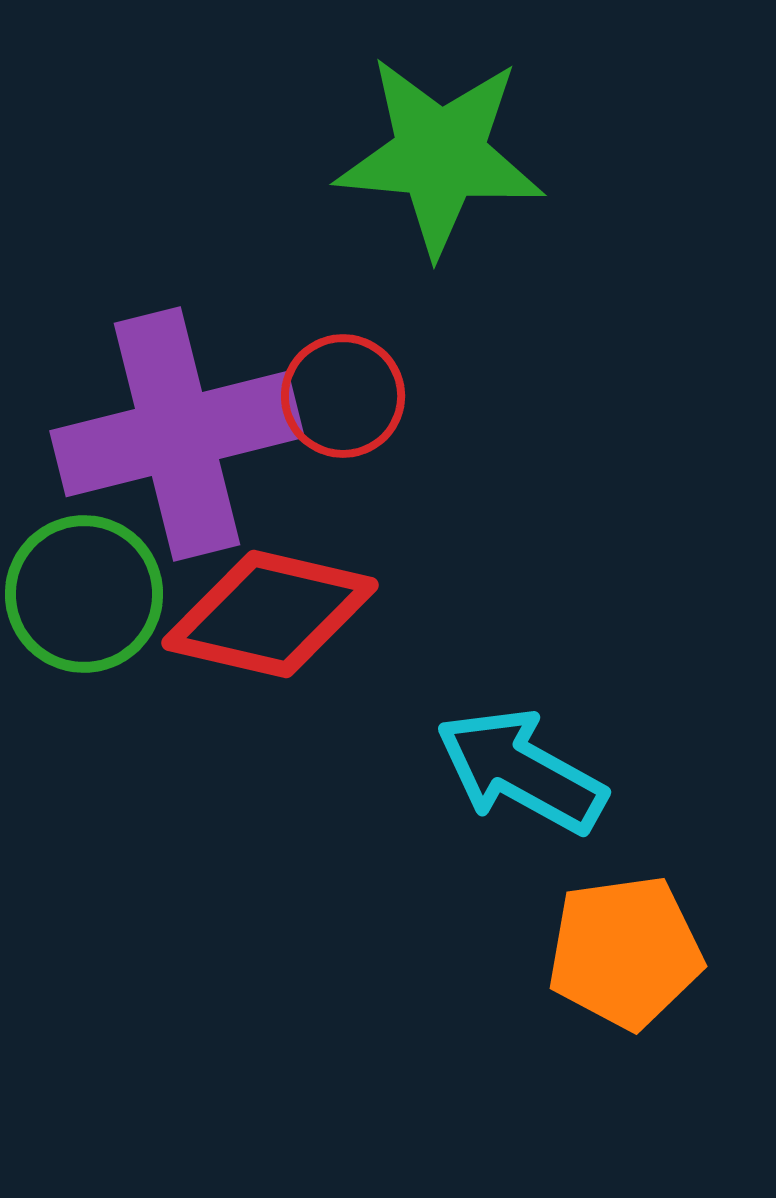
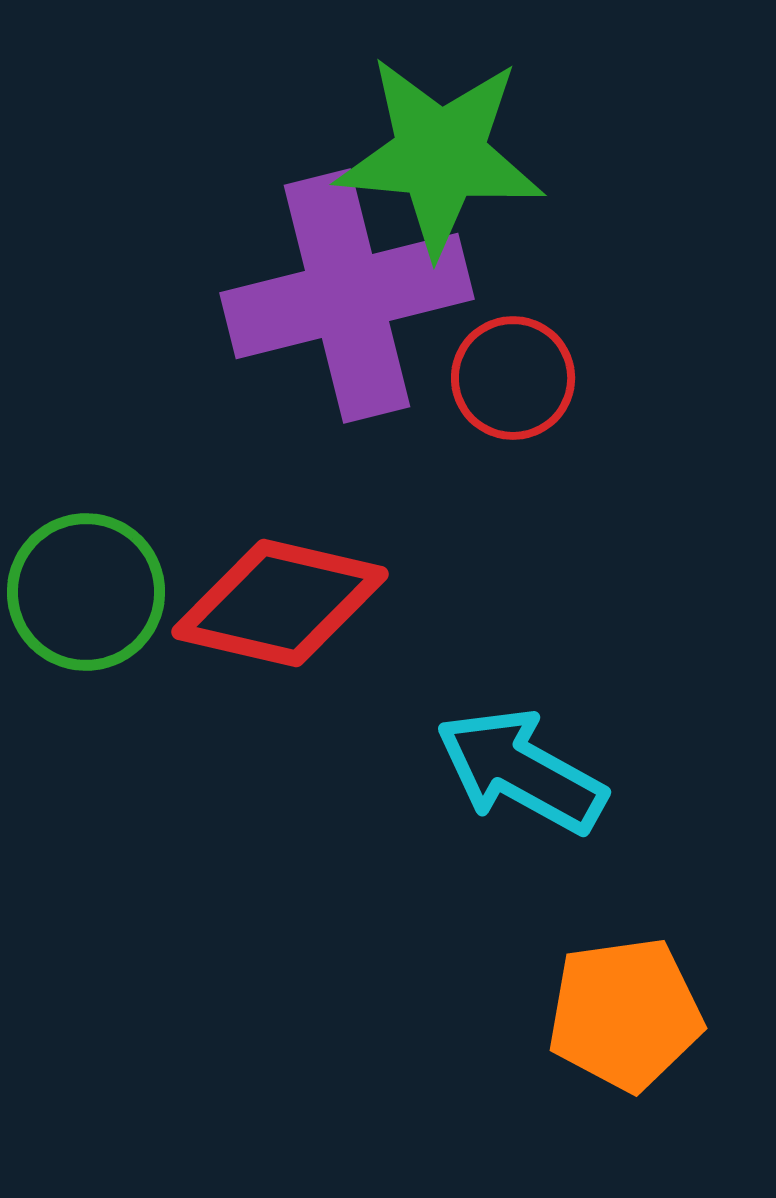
red circle: moved 170 px right, 18 px up
purple cross: moved 170 px right, 138 px up
green circle: moved 2 px right, 2 px up
red diamond: moved 10 px right, 11 px up
orange pentagon: moved 62 px down
